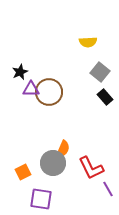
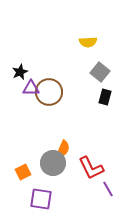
purple triangle: moved 1 px up
black rectangle: rotated 56 degrees clockwise
